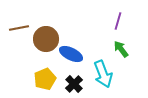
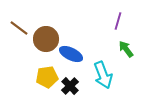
brown line: rotated 48 degrees clockwise
green arrow: moved 5 px right
cyan arrow: moved 1 px down
yellow pentagon: moved 2 px right, 2 px up; rotated 15 degrees clockwise
black cross: moved 4 px left, 2 px down
